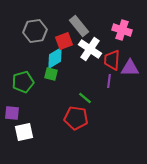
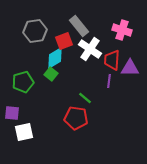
green square: rotated 24 degrees clockwise
